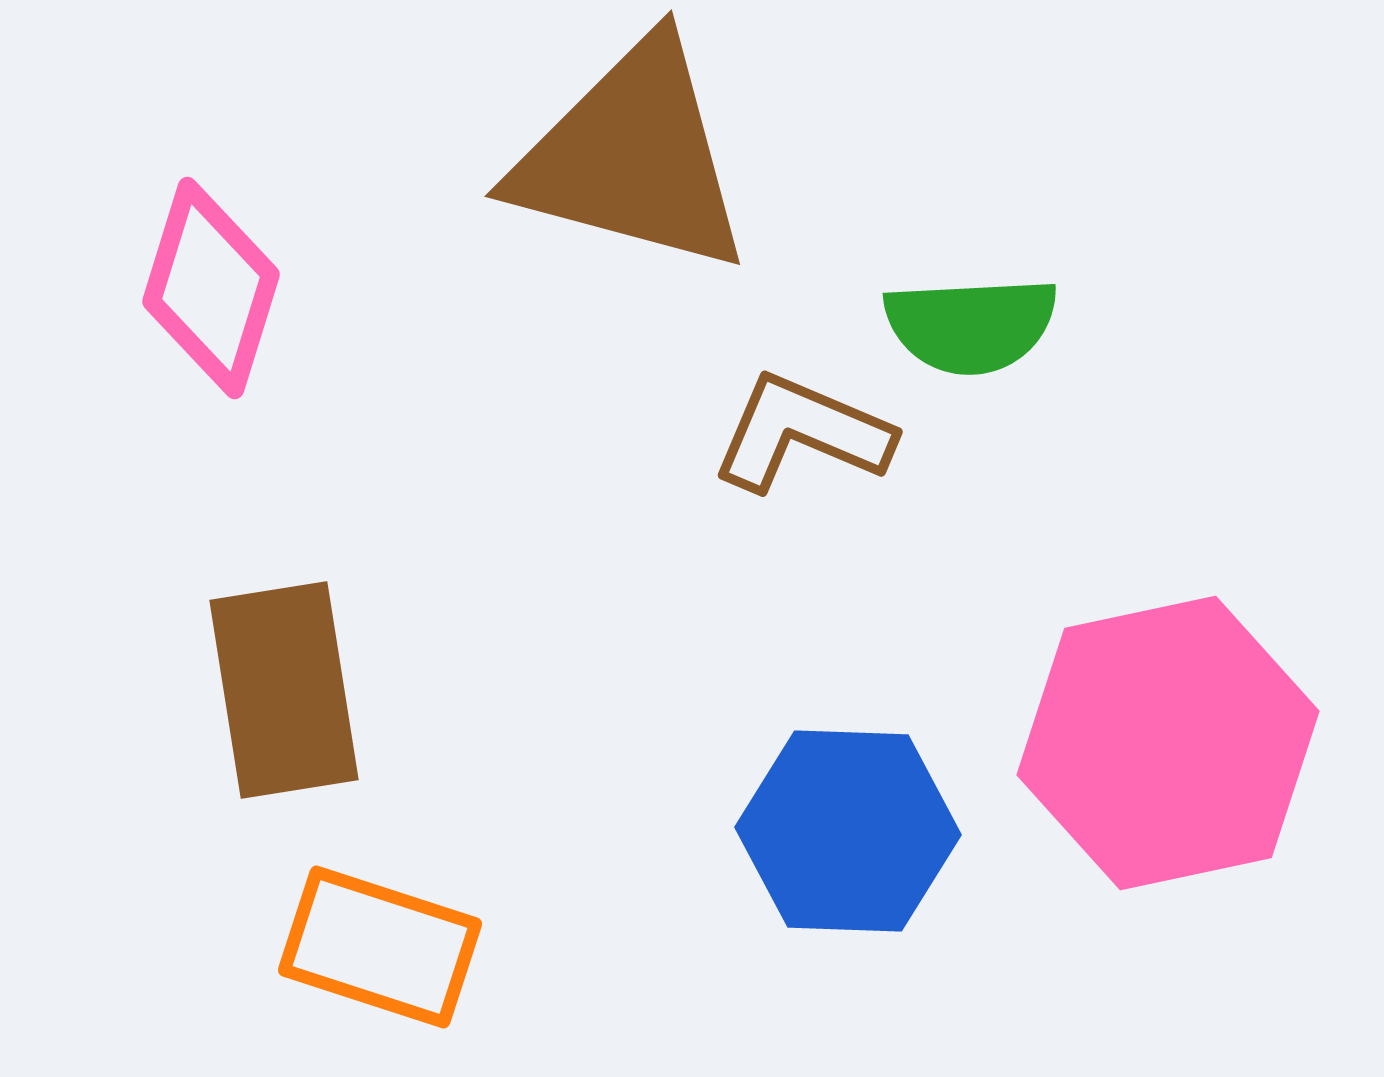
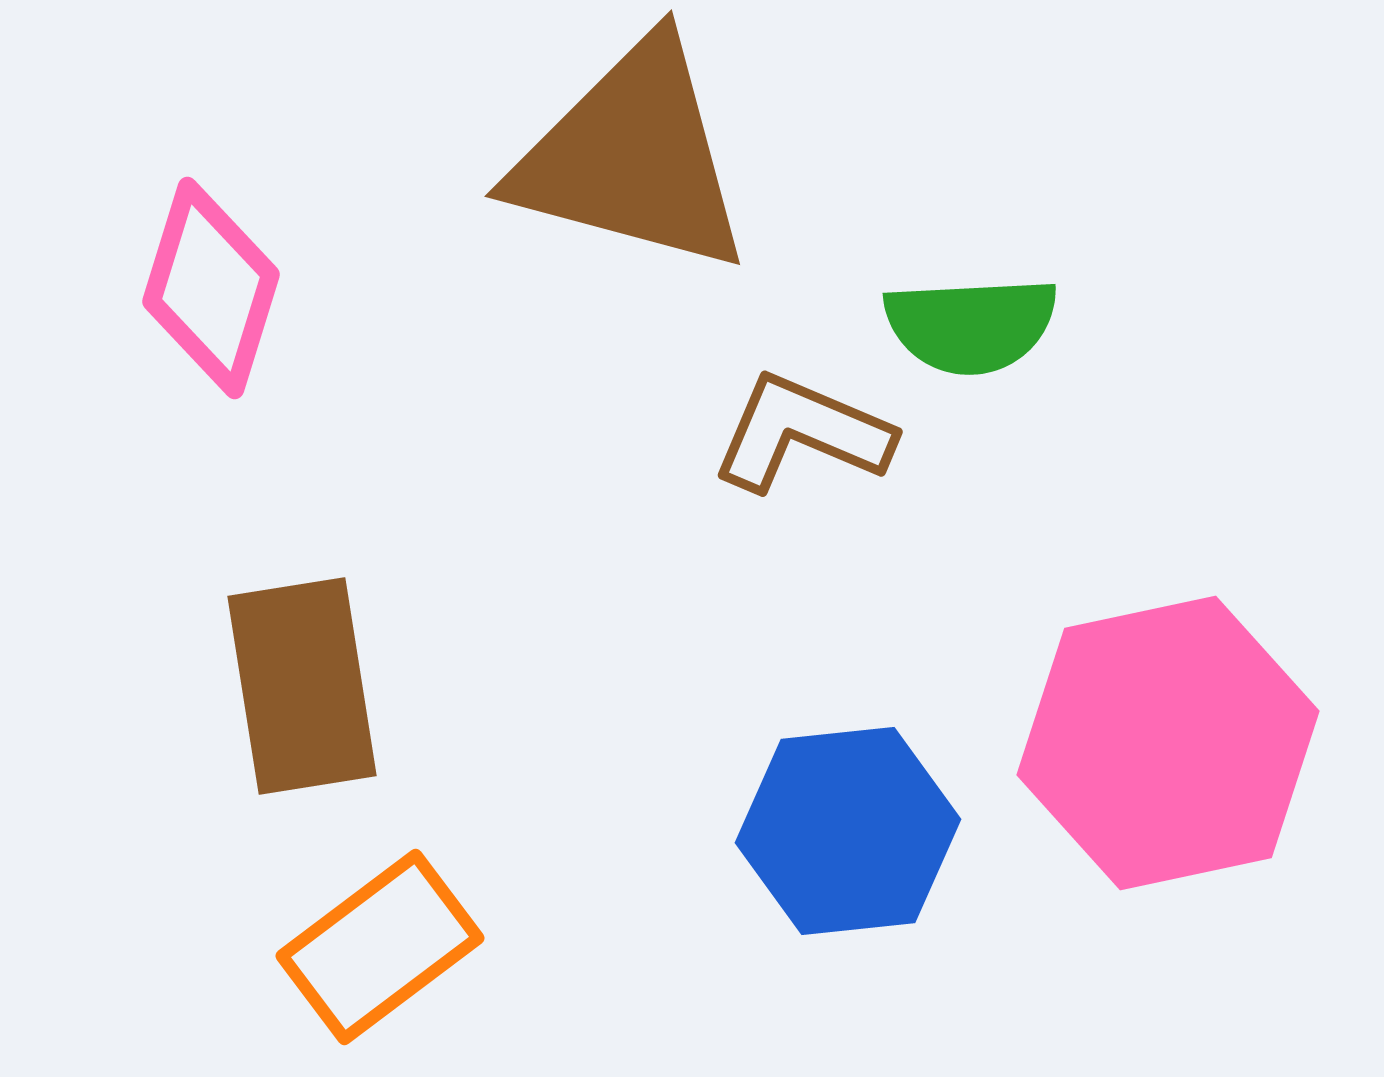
brown rectangle: moved 18 px right, 4 px up
blue hexagon: rotated 8 degrees counterclockwise
orange rectangle: rotated 55 degrees counterclockwise
